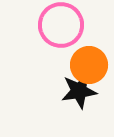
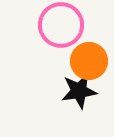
orange circle: moved 4 px up
